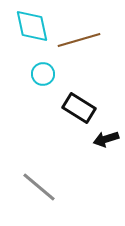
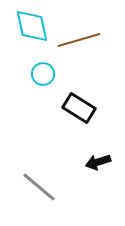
black arrow: moved 8 px left, 23 px down
